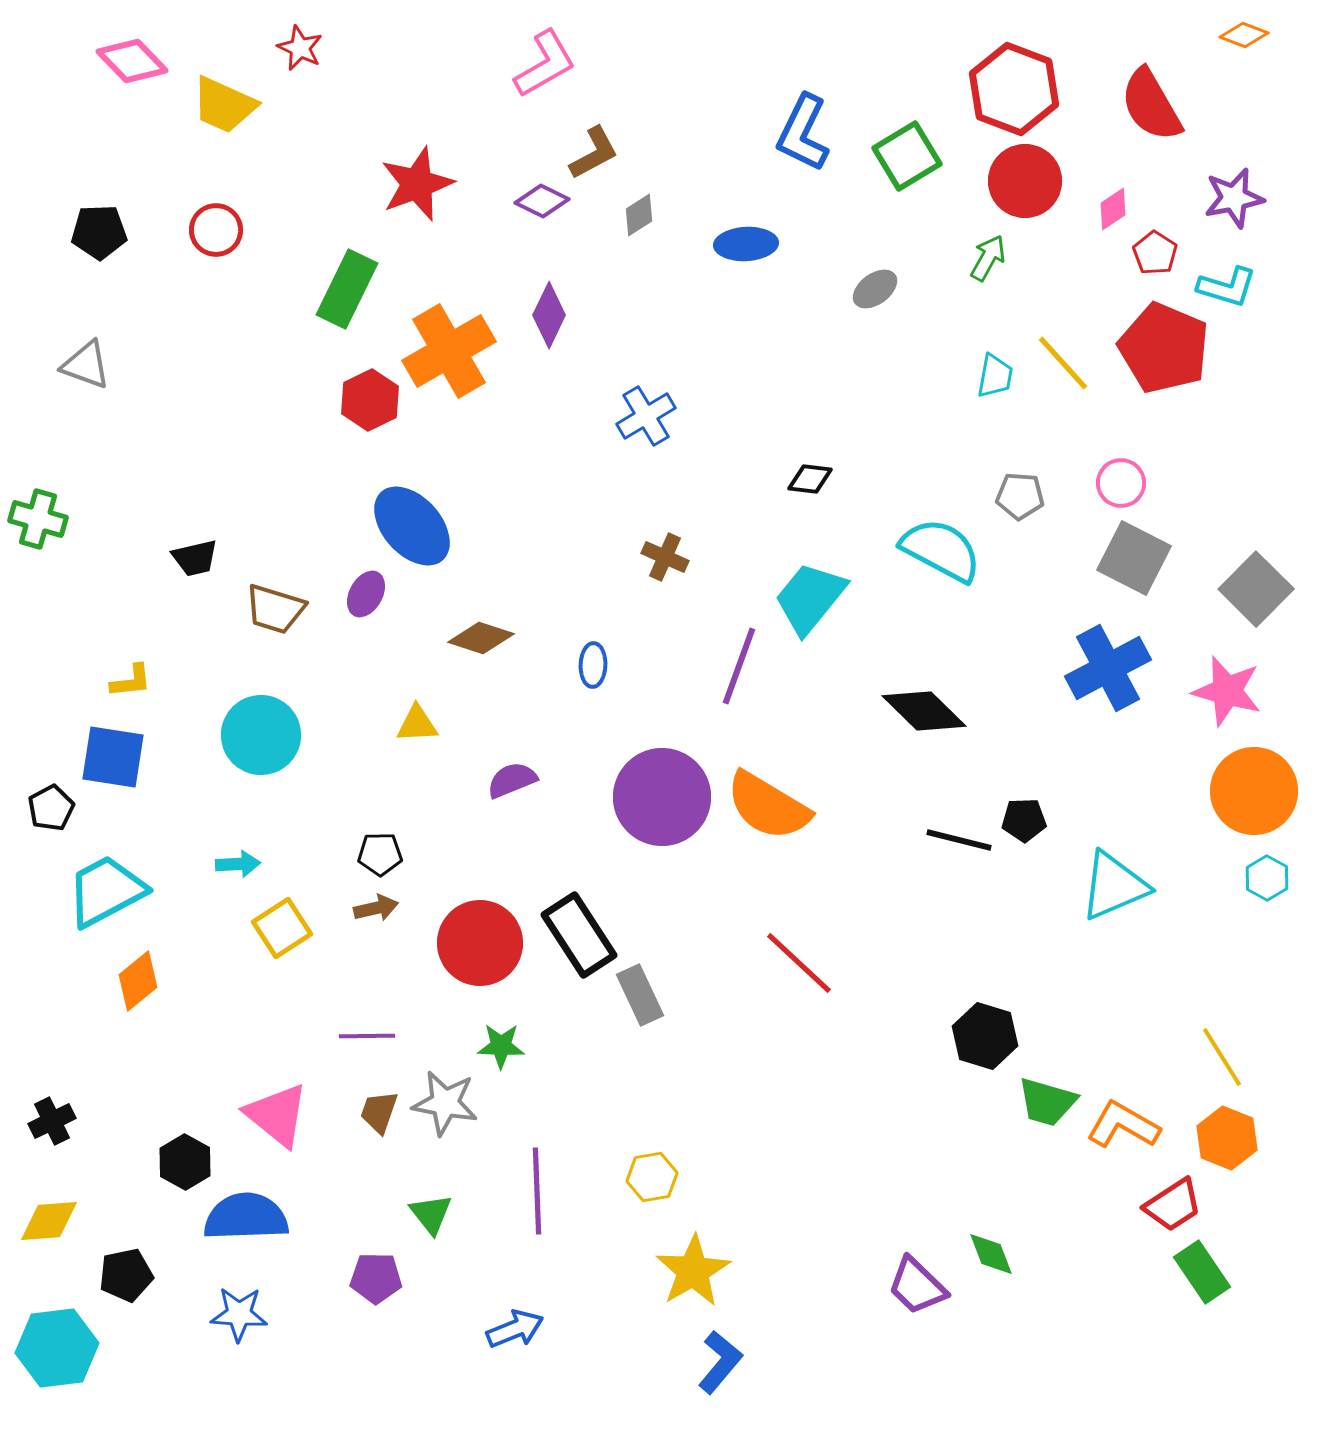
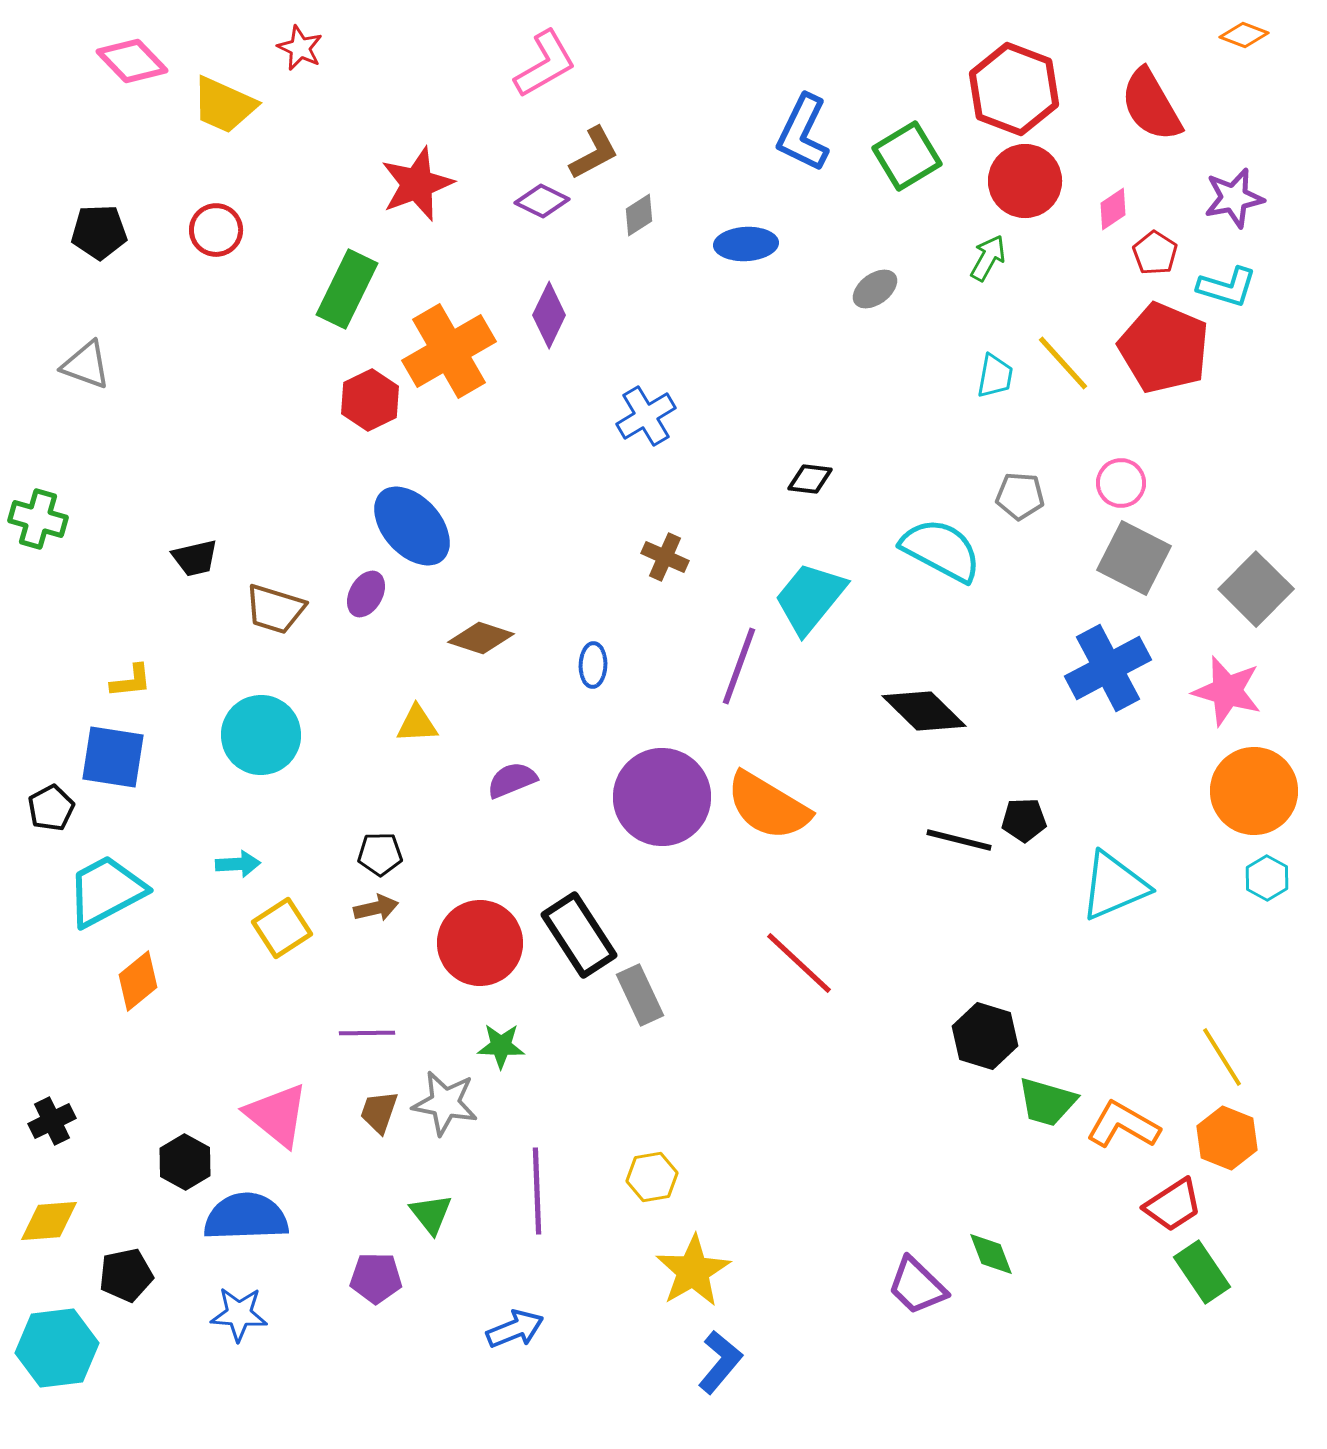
purple line at (367, 1036): moved 3 px up
